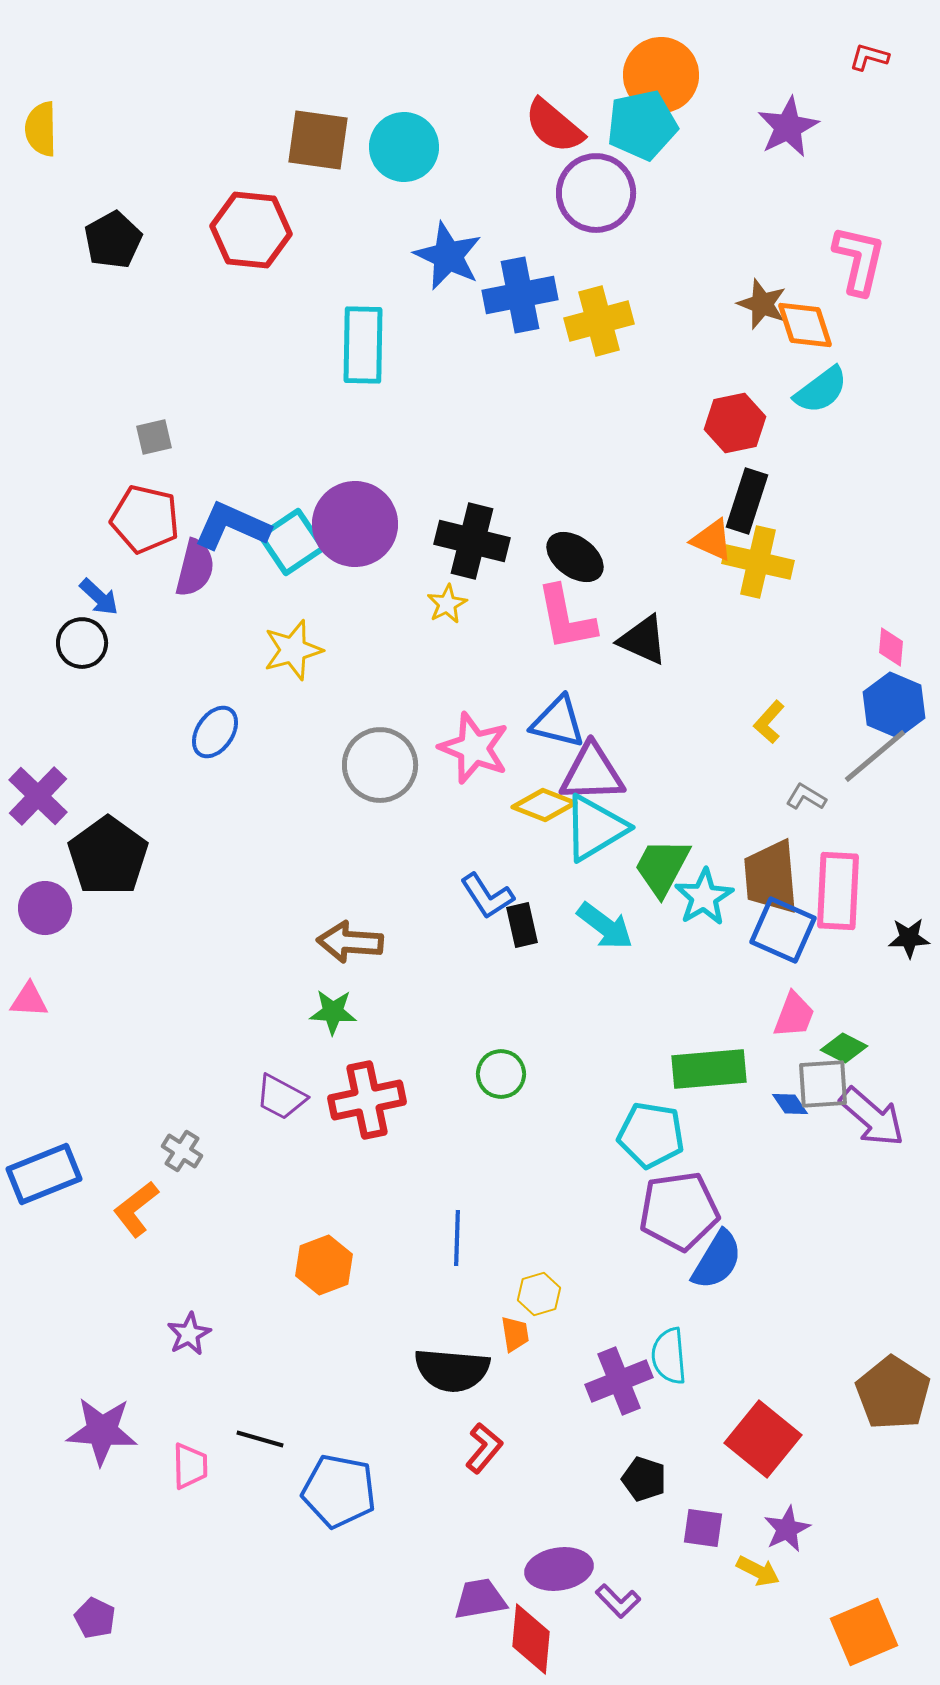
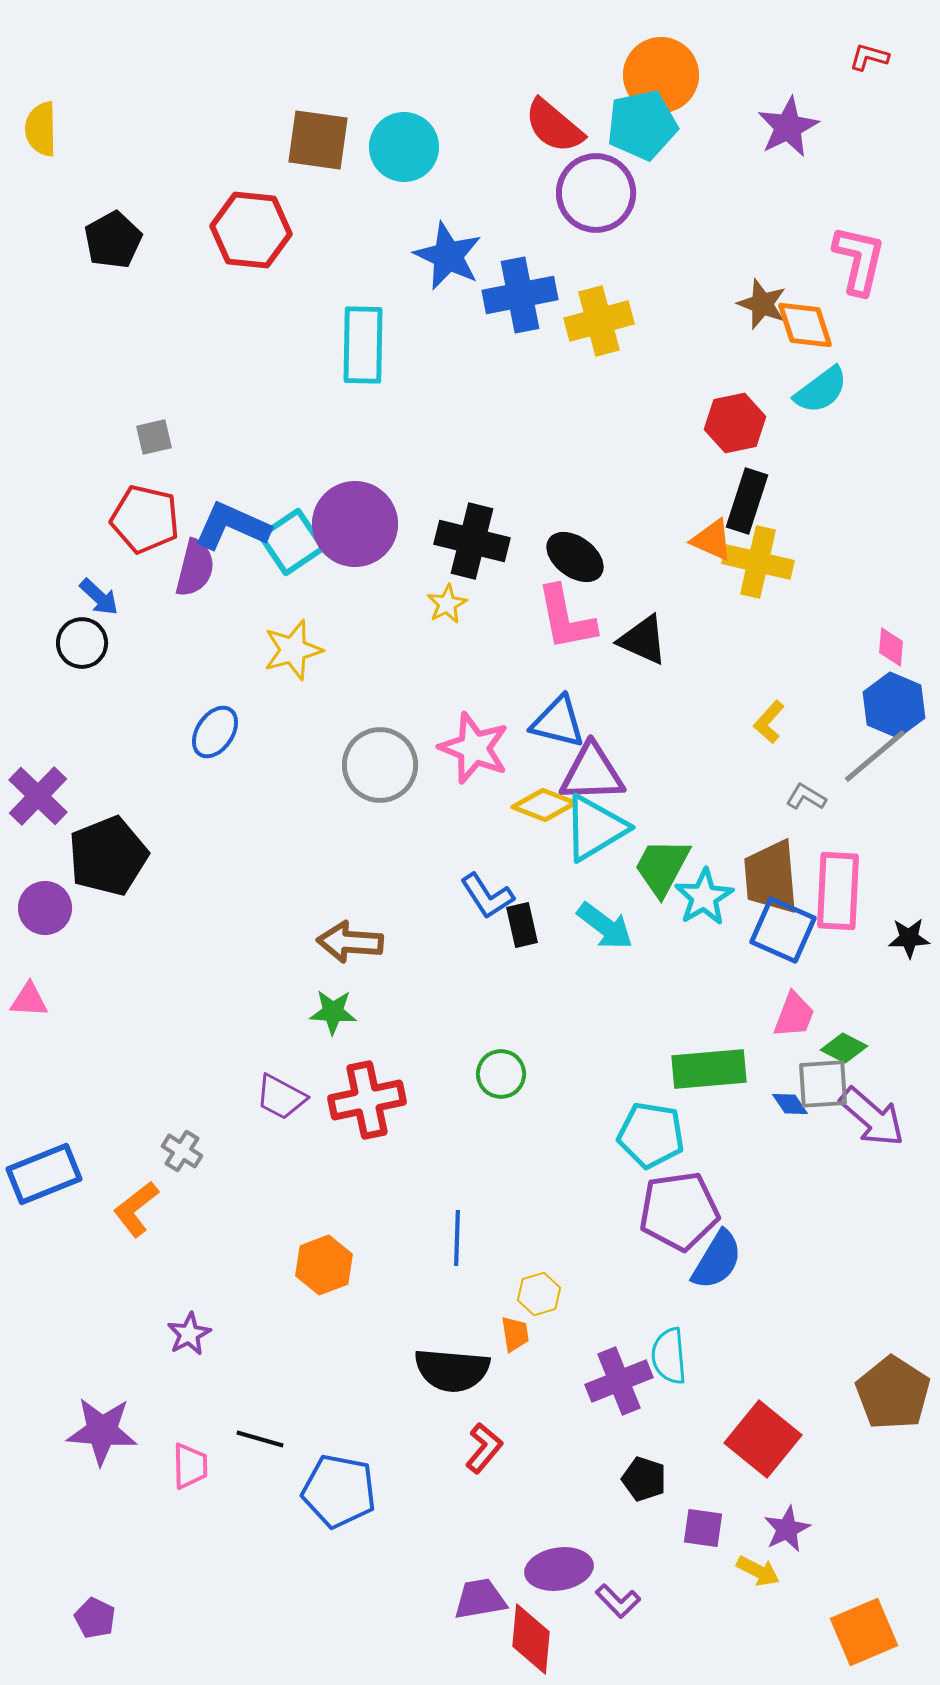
black pentagon at (108, 856): rotated 14 degrees clockwise
